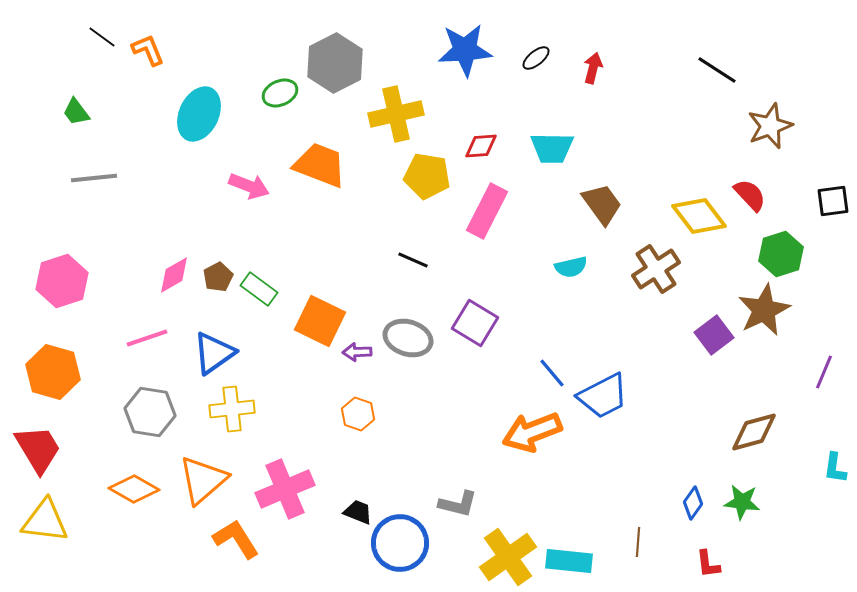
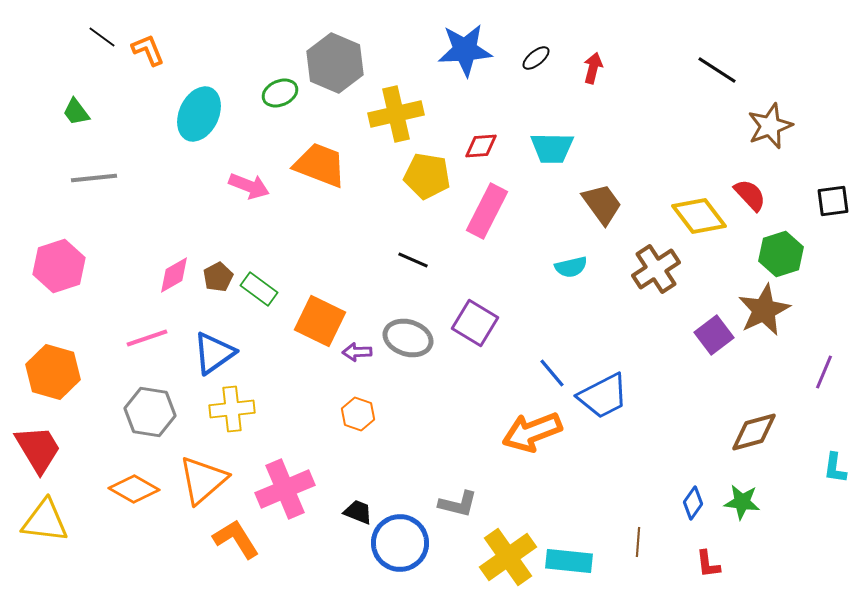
gray hexagon at (335, 63): rotated 10 degrees counterclockwise
pink hexagon at (62, 281): moved 3 px left, 15 px up
